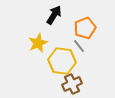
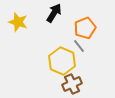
black arrow: moved 2 px up
yellow star: moved 20 px left, 21 px up; rotated 30 degrees counterclockwise
yellow hexagon: rotated 16 degrees clockwise
